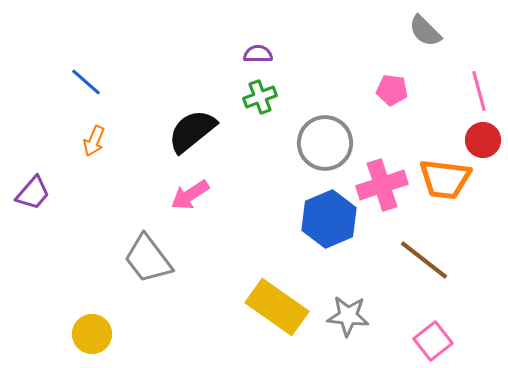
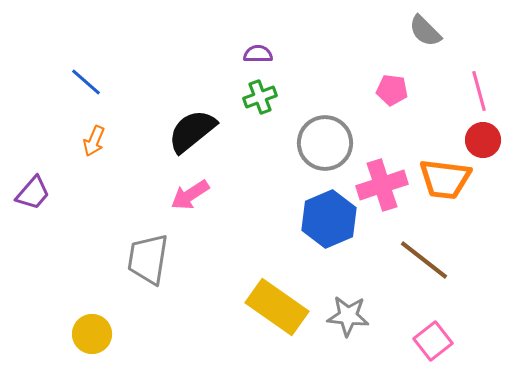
gray trapezoid: rotated 46 degrees clockwise
